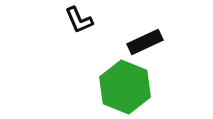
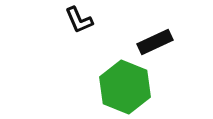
black rectangle: moved 10 px right
